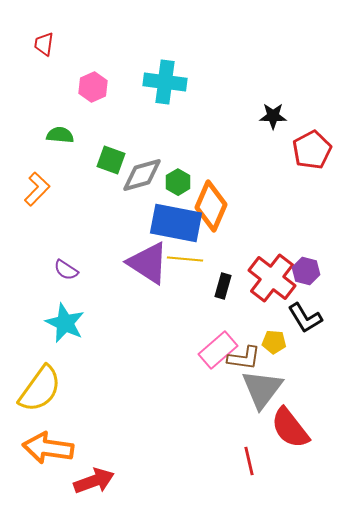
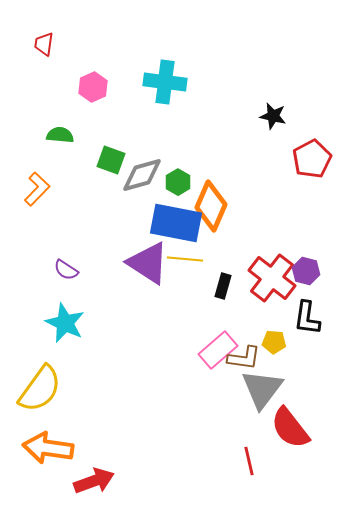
black star: rotated 12 degrees clockwise
red pentagon: moved 9 px down
black L-shape: moved 2 px right; rotated 39 degrees clockwise
